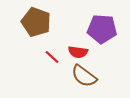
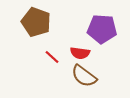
red semicircle: moved 2 px right, 1 px down
